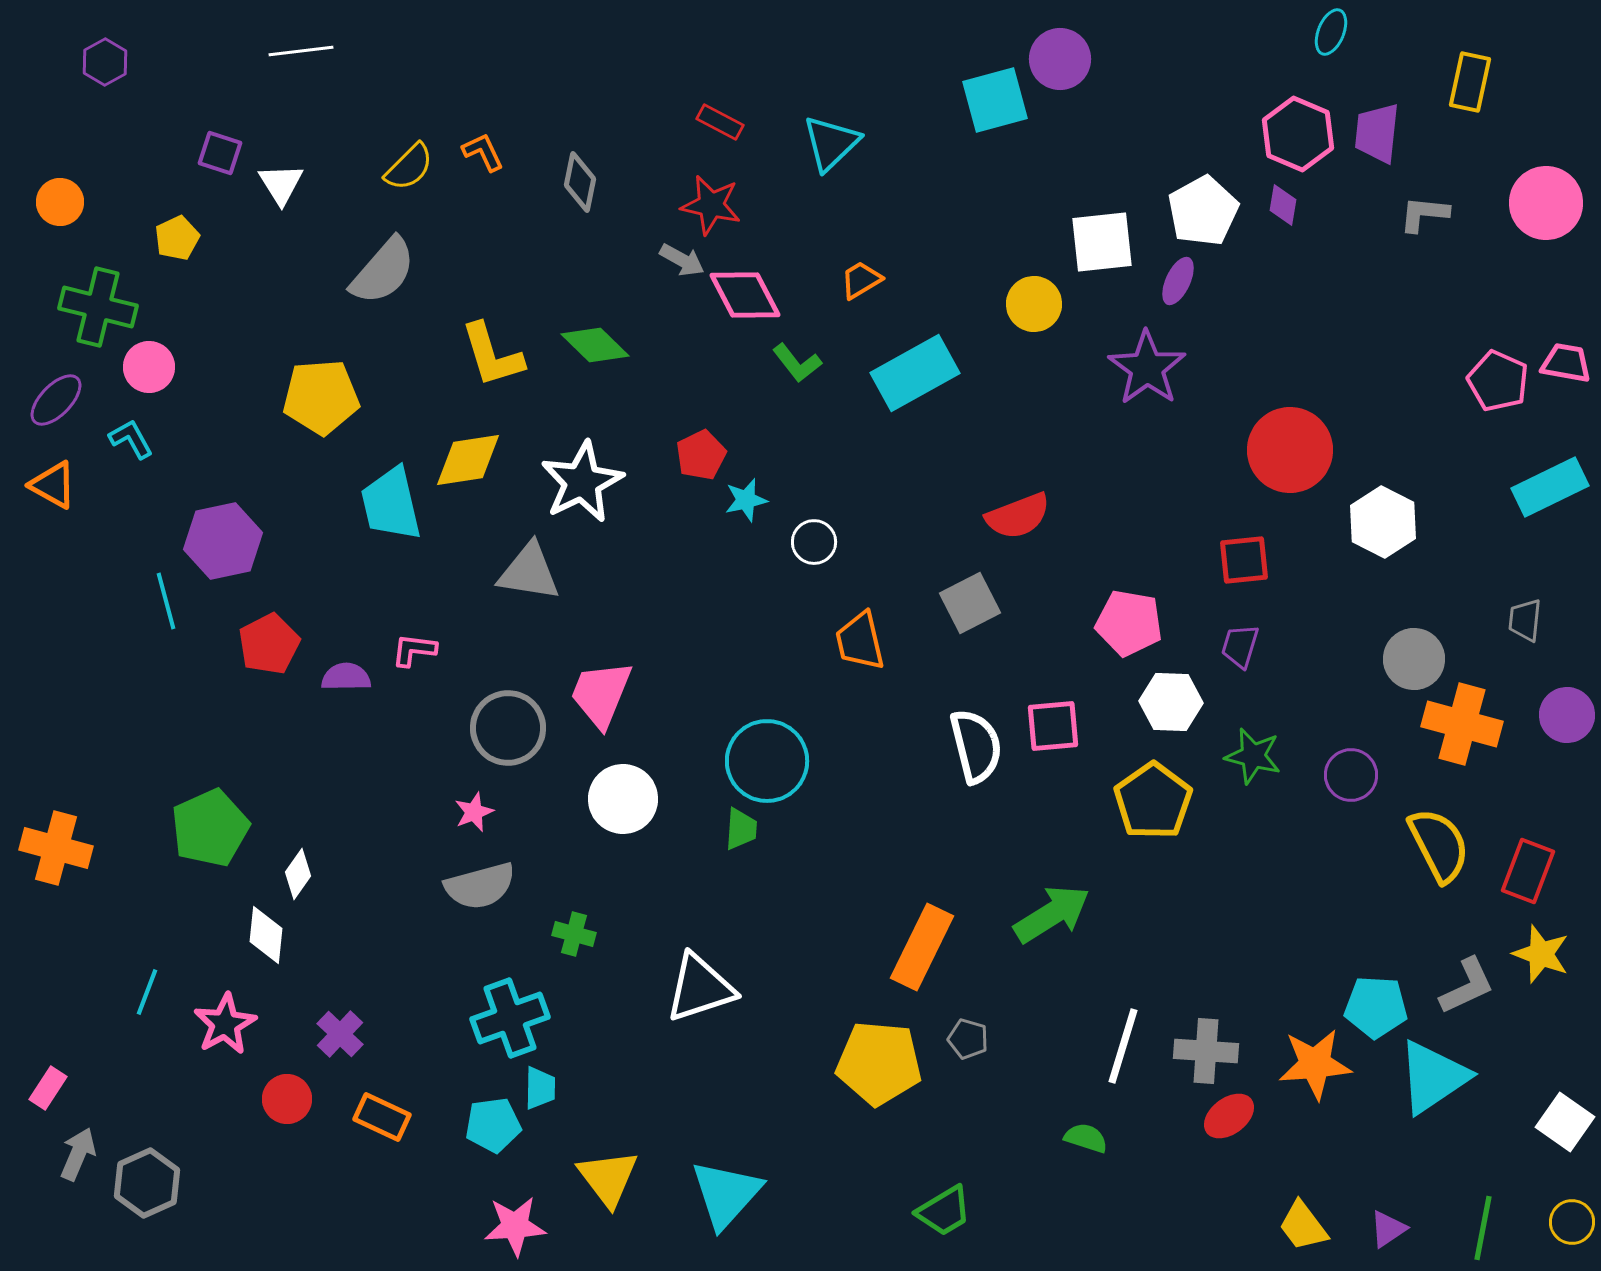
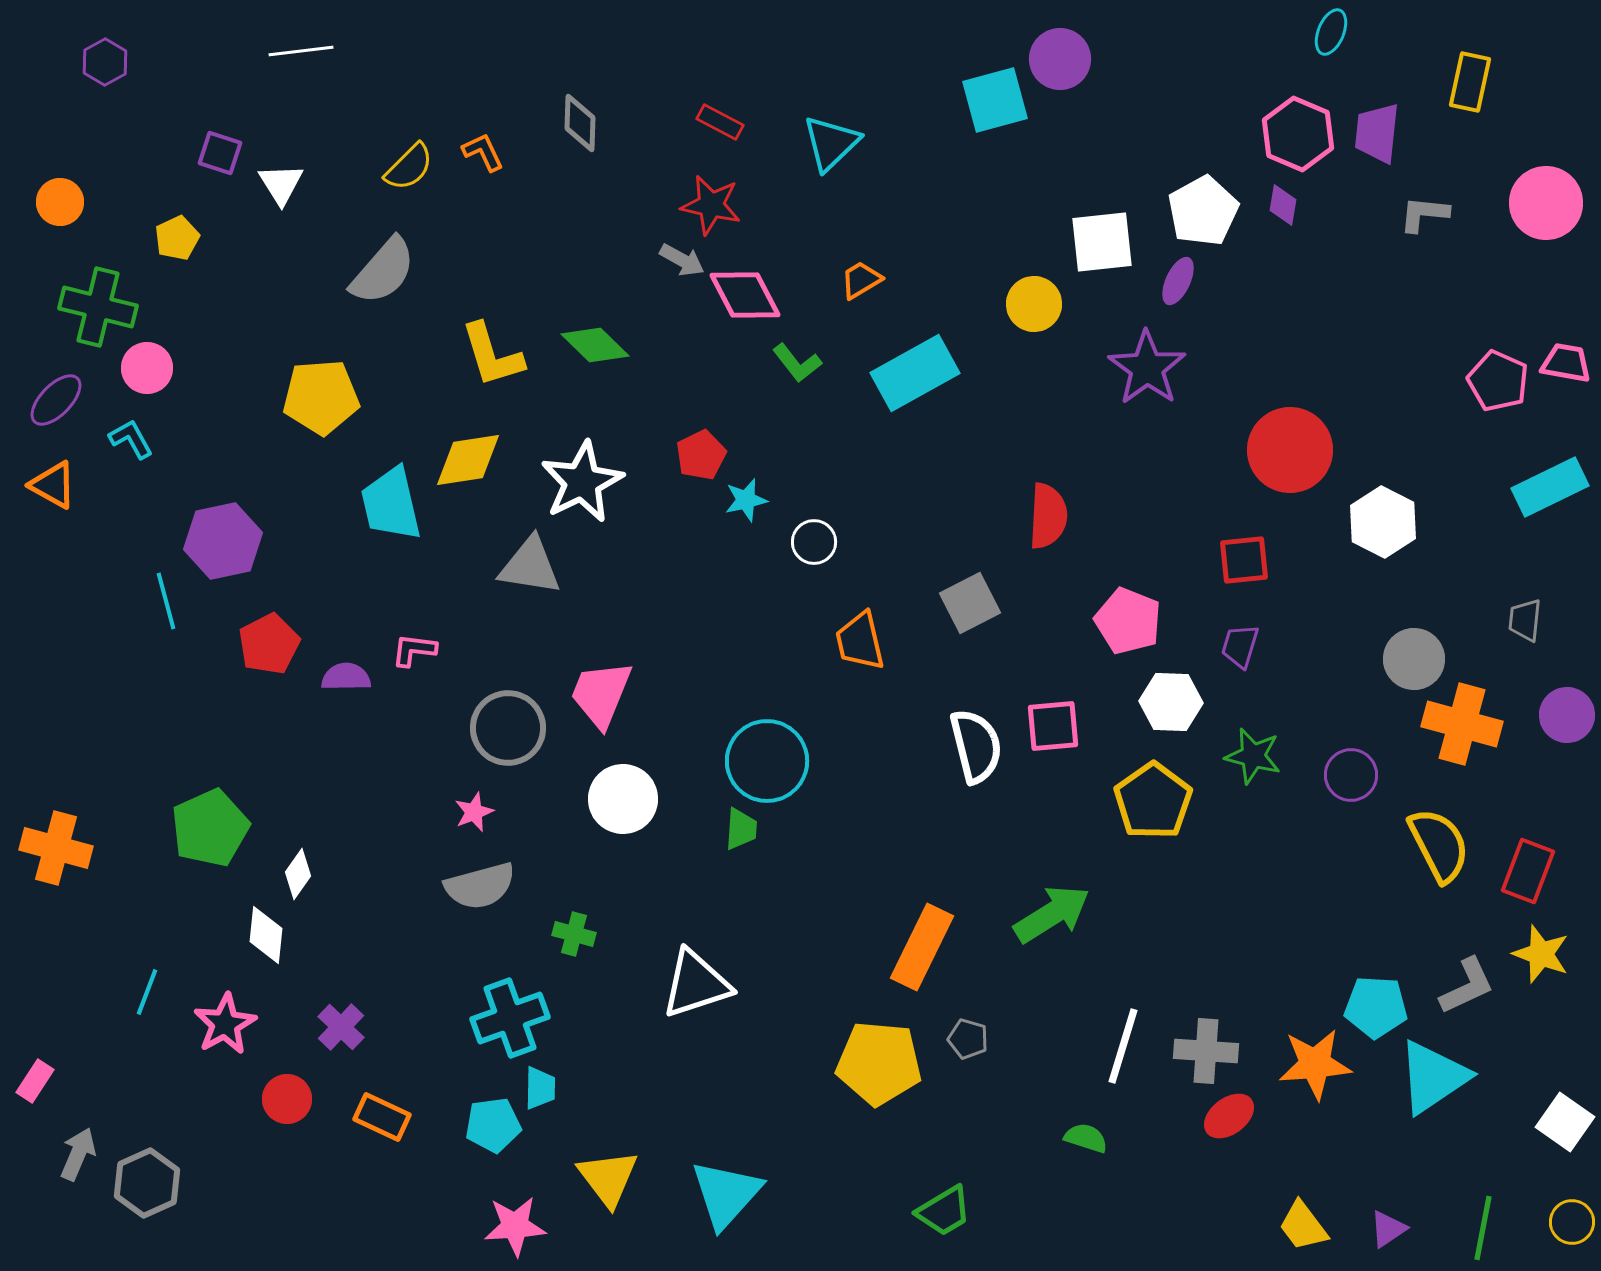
gray diamond at (580, 182): moved 59 px up; rotated 10 degrees counterclockwise
pink circle at (149, 367): moved 2 px left, 1 px down
red semicircle at (1018, 516): moved 30 px right; rotated 66 degrees counterclockwise
gray triangle at (529, 572): moved 1 px right, 6 px up
pink pentagon at (1129, 623): moved 1 px left, 2 px up; rotated 12 degrees clockwise
white triangle at (700, 988): moved 4 px left, 4 px up
purple cross at (340, 1034): moved 1 px right, 7 px up
pink rectangle at (48, 1088): moved 13 px left, 7 px up
